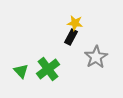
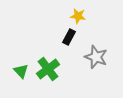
yellow star: moved 3 px right, 7 px up
black rectangle: moved 2 px left
gray star: rotated 20 degrees counterclockwise
